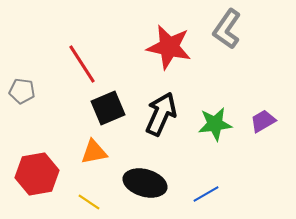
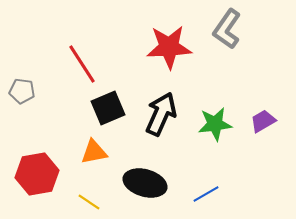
red star: rotated 15 degrees counterclockwise
